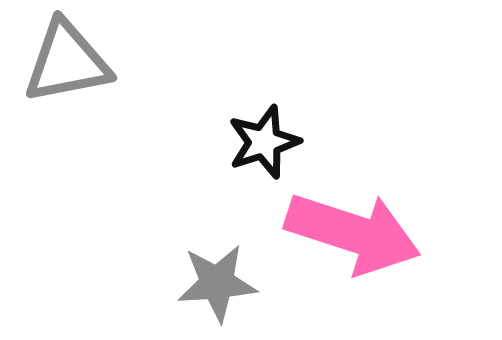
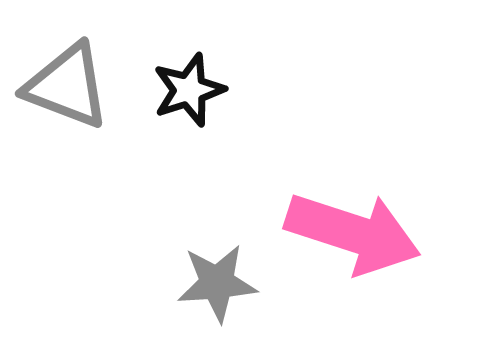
gray triangle: moved 24 px down; rotated 32 degrees clockwise
black star: moved 75 px left, 52 px up
